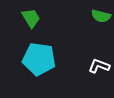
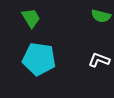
white L-shape: moved 6 px up
